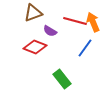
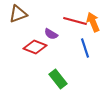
brown triangle: moved 15 px left, 1 px down
purple semicircle: moved 1 px right, 3 px down
blue line: rotated 54 degrees counterclockwise
green rectangle: moved 4 px left
